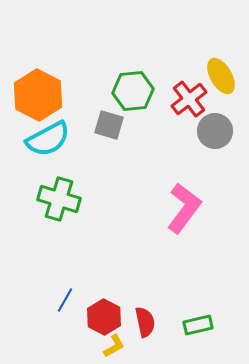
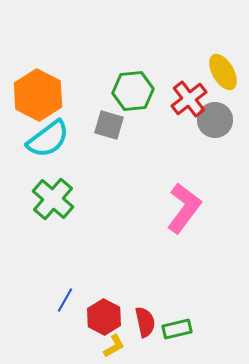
yellow ellipse: moved 2 px right, 4 px up
gray circle: moved 11 px up
cyan semicircle: rotated 9 degrees counterclockwise
green cross: moved 6 px left; rotated 24 degrees clockwise
green rectangle: moved 21 px left, 4 px down
